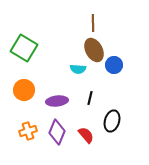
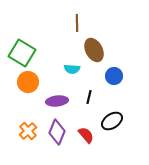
brown line: moved 16 px left
green square: moved 2 px left, 5 px down
blue circle: moved 11 px down
cyan semicircle: moved 6 px left
orange circle: moved 4 px right, 8 px up
black line: moved 1 px left, 1 px up
black ellipse: rotated 40 degrees clockwise
orange cross: rotated 24 degrees counterclockwise
